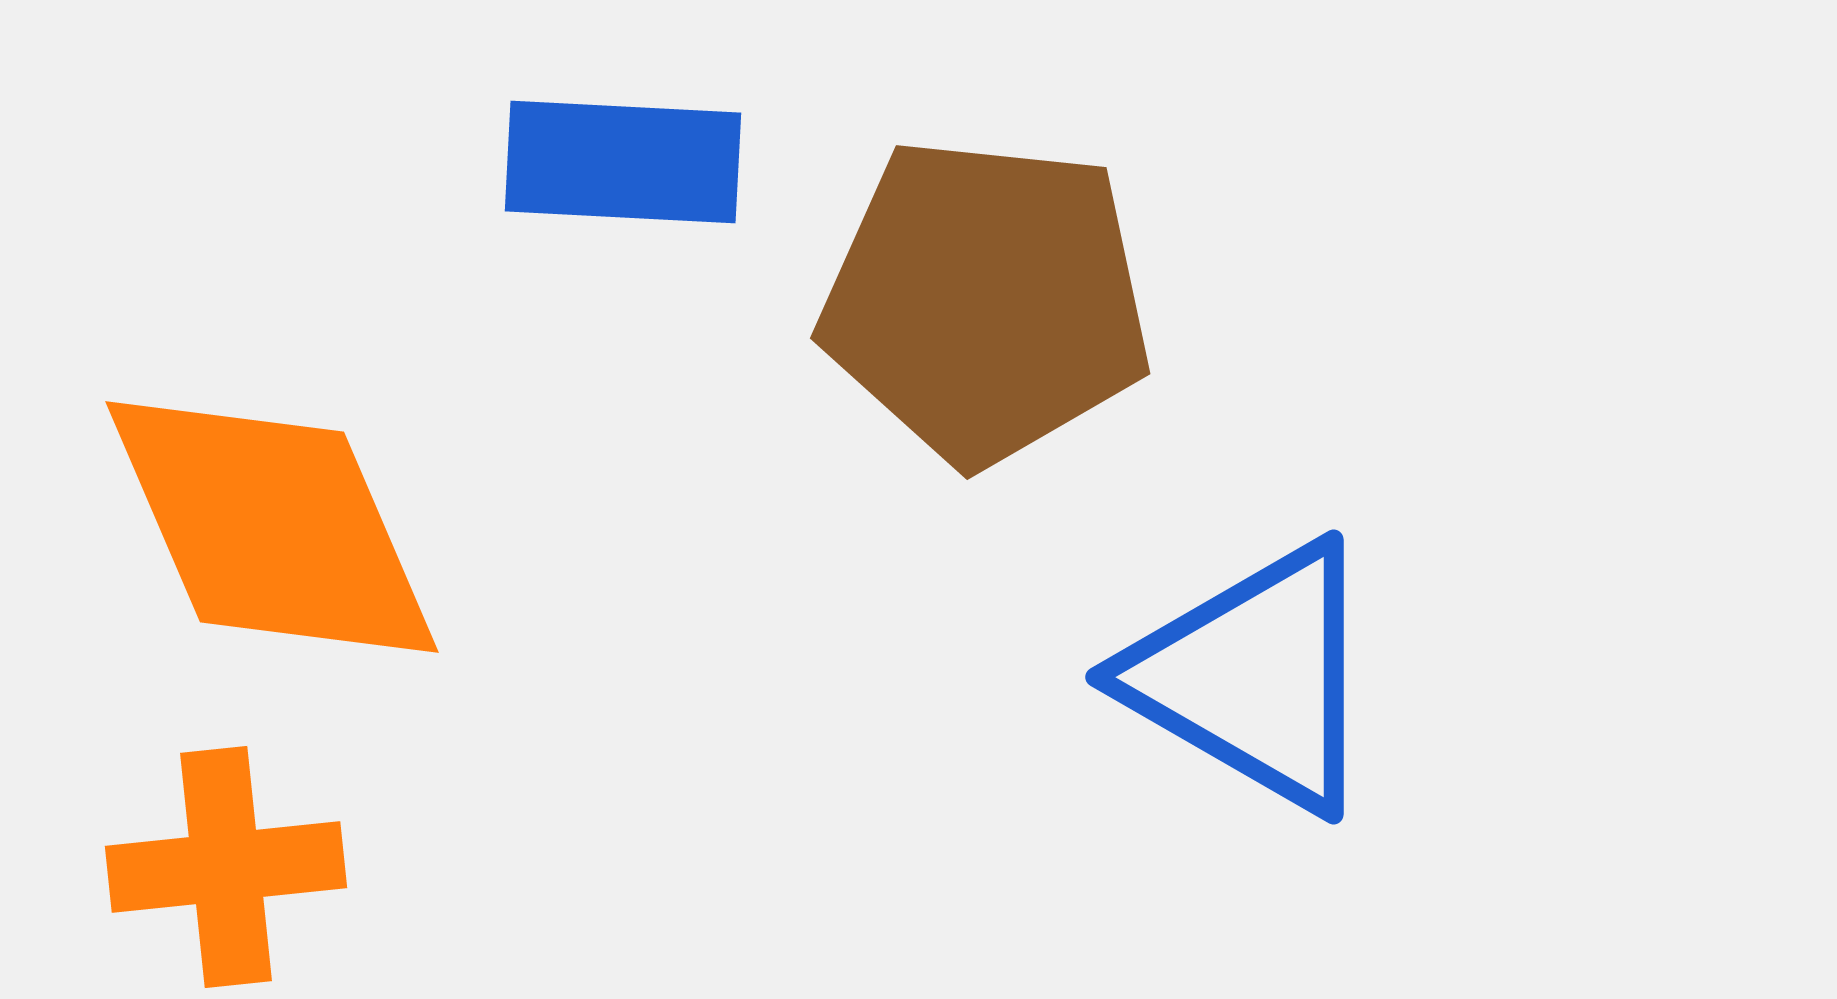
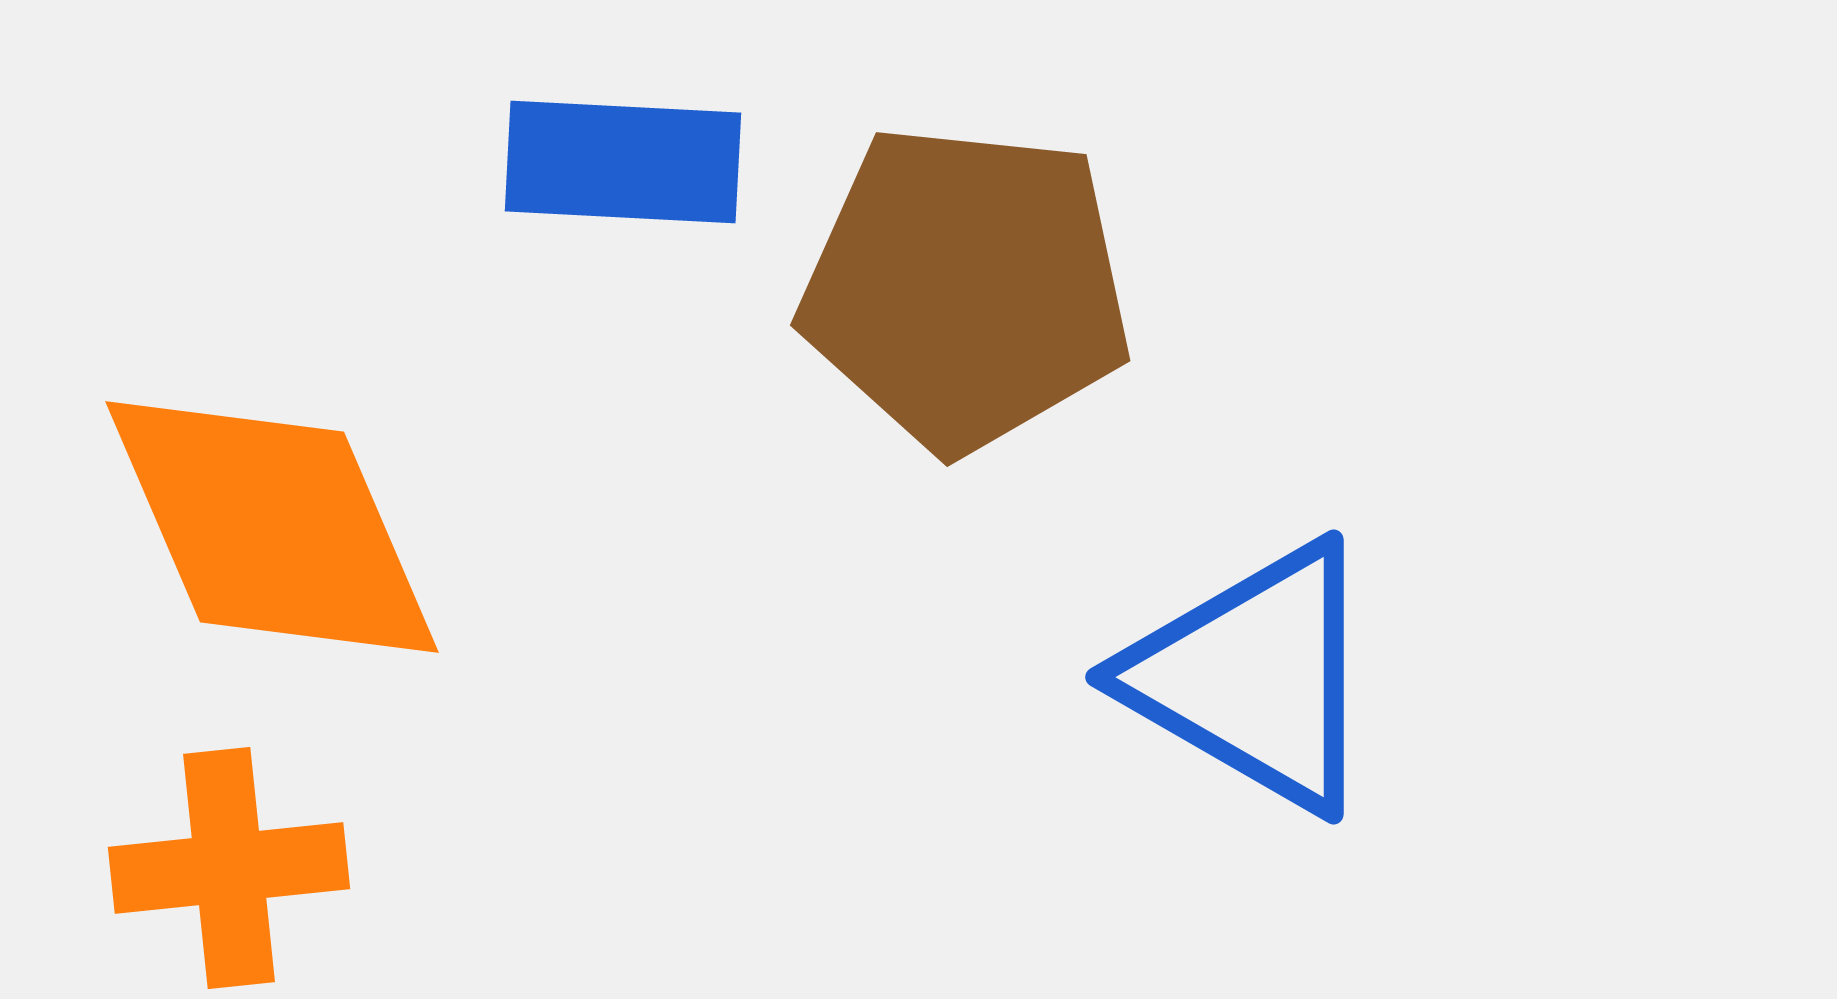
brown pentagon: moved 20 px left, 13 px up
orange cross: moved 3 px right, 1 px down
